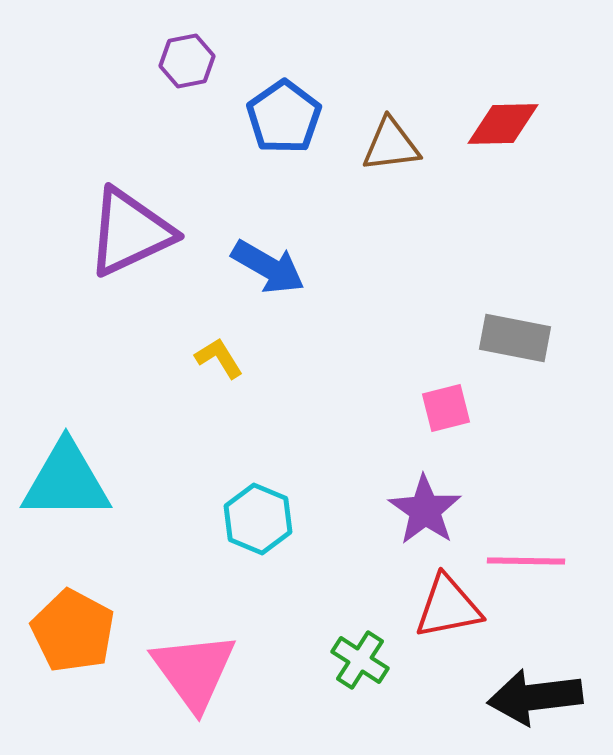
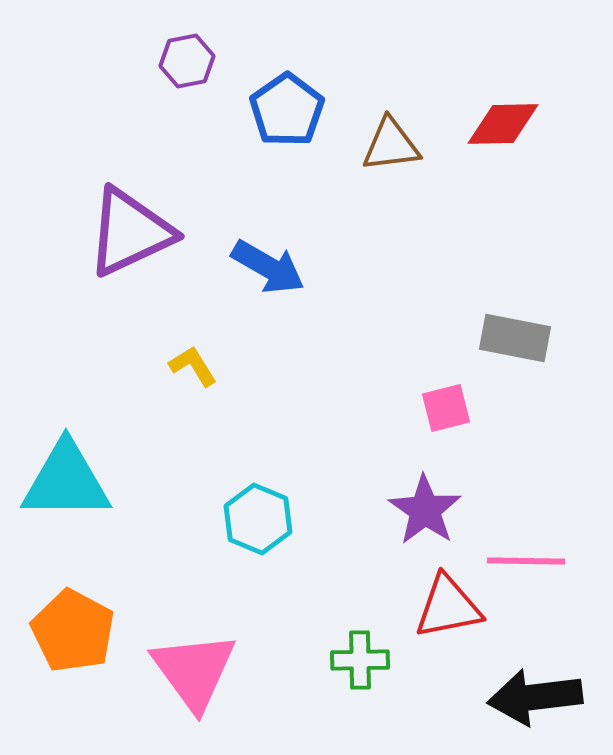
blue pentagon: moved 3 px right, 7 px up
yellow L-shape: moved 26 px left, 8 px down
green cross: rotated 34 degrees counterclockwise
